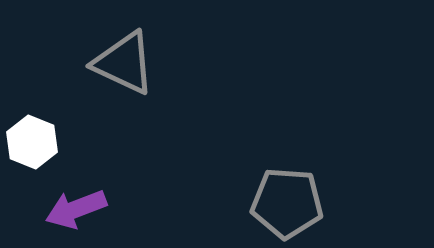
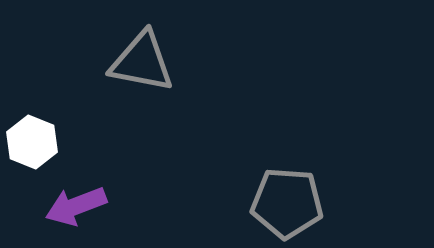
gray triangle: moved 18 px right, 1 px up; rotated 14 degrees counterclockwise
purple arrow: moved 3 px up
